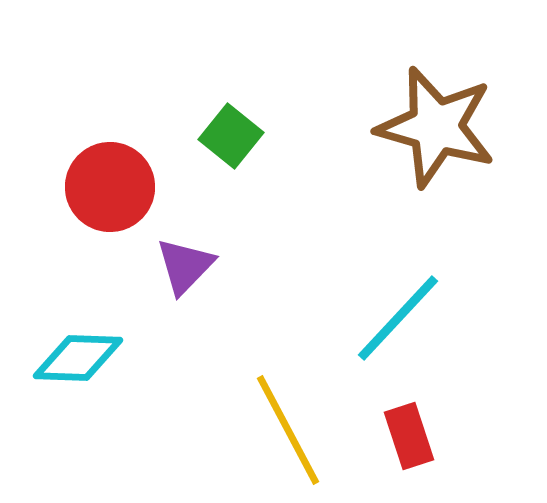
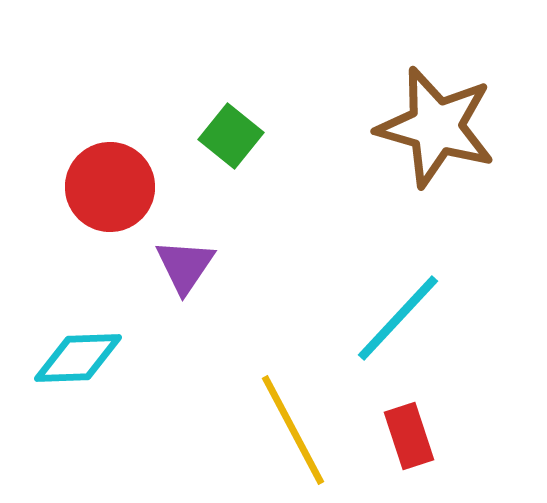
purple triangle: rotated 10 degrees counterclockwise
cyan diamond: rotated 4 degrees counterclockwise
yellow line: moved 5 px right
